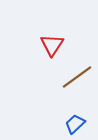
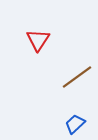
red triangle: moved 14 px left, 5 px up
